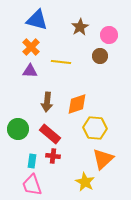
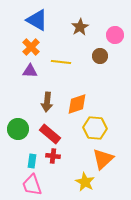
blue triangle: rotated 15 degrees clockwise
pink circle: moved 6 px right
